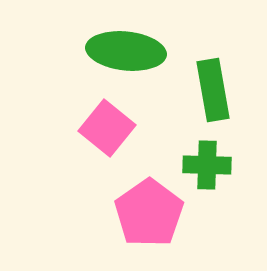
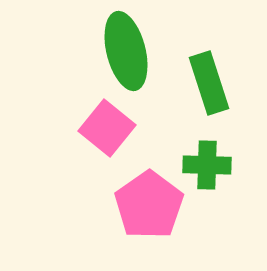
green ellipse: rotated 70 degrees clockwise
green rectangle: moved 4 px left, 7 px up; rotated 8 degrees counterclockwise
pink pentagon: moved 8 px up
